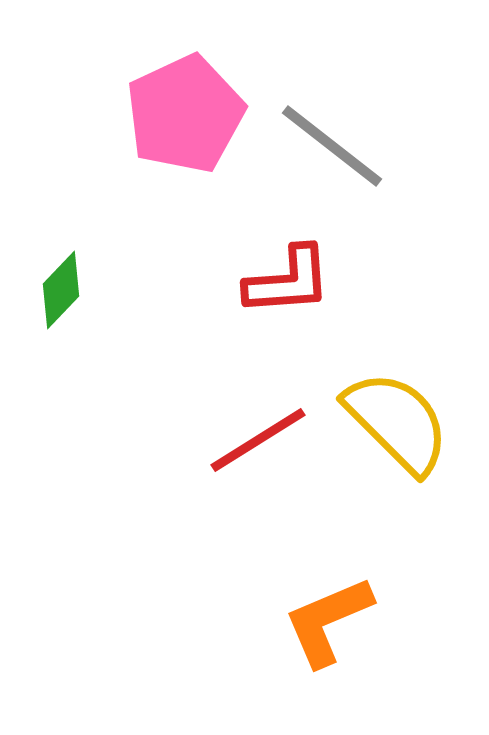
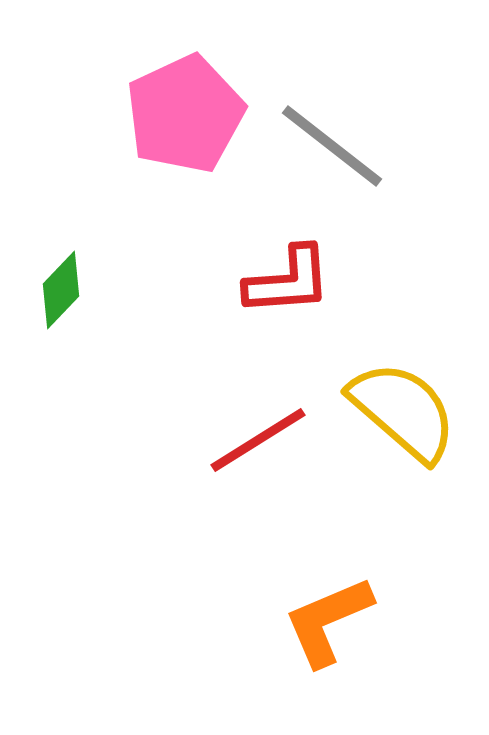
yellow semicircle: moved 6 px right, 11 px up; rotated 4 degrees counterclockwise
